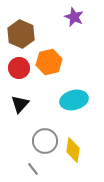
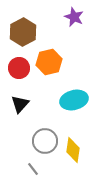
brown hexagon: moved 2 px right, 2 px up; rotated 8 degrees clockwise
